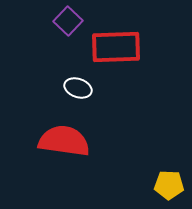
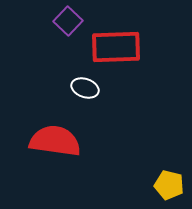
white ellipse: moved 7 px right
red semicircle: moved 9 px left
yellow pentagon: rotated 12 degrees clockwise
